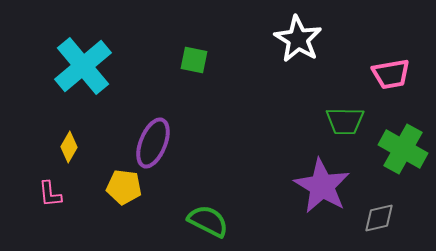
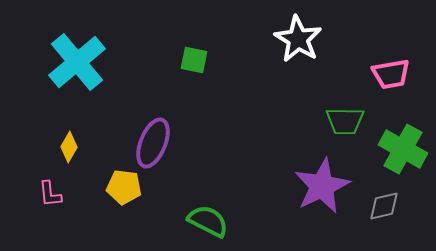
cyan cross: moved 6 px left, 4 px up
purple star: rotated 16 degrees clockwise
gray diamond: moved 5 px right, 12 px up
